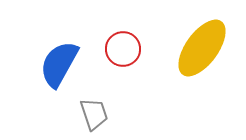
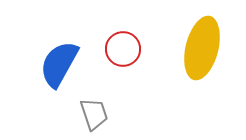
yellow ellipse: rotated 22 degrees counterclockwise
